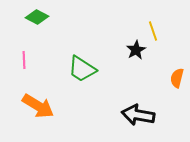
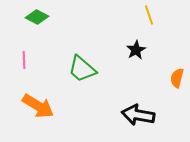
yellow line: moved 4 px left, 16 px up
green trapezoid: rotated 8 degrees clockwise
